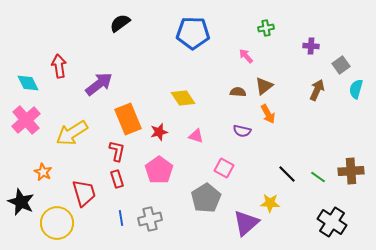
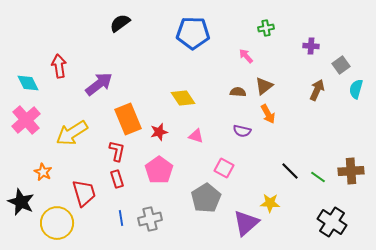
black line: moved 3 px right, 3 px up
